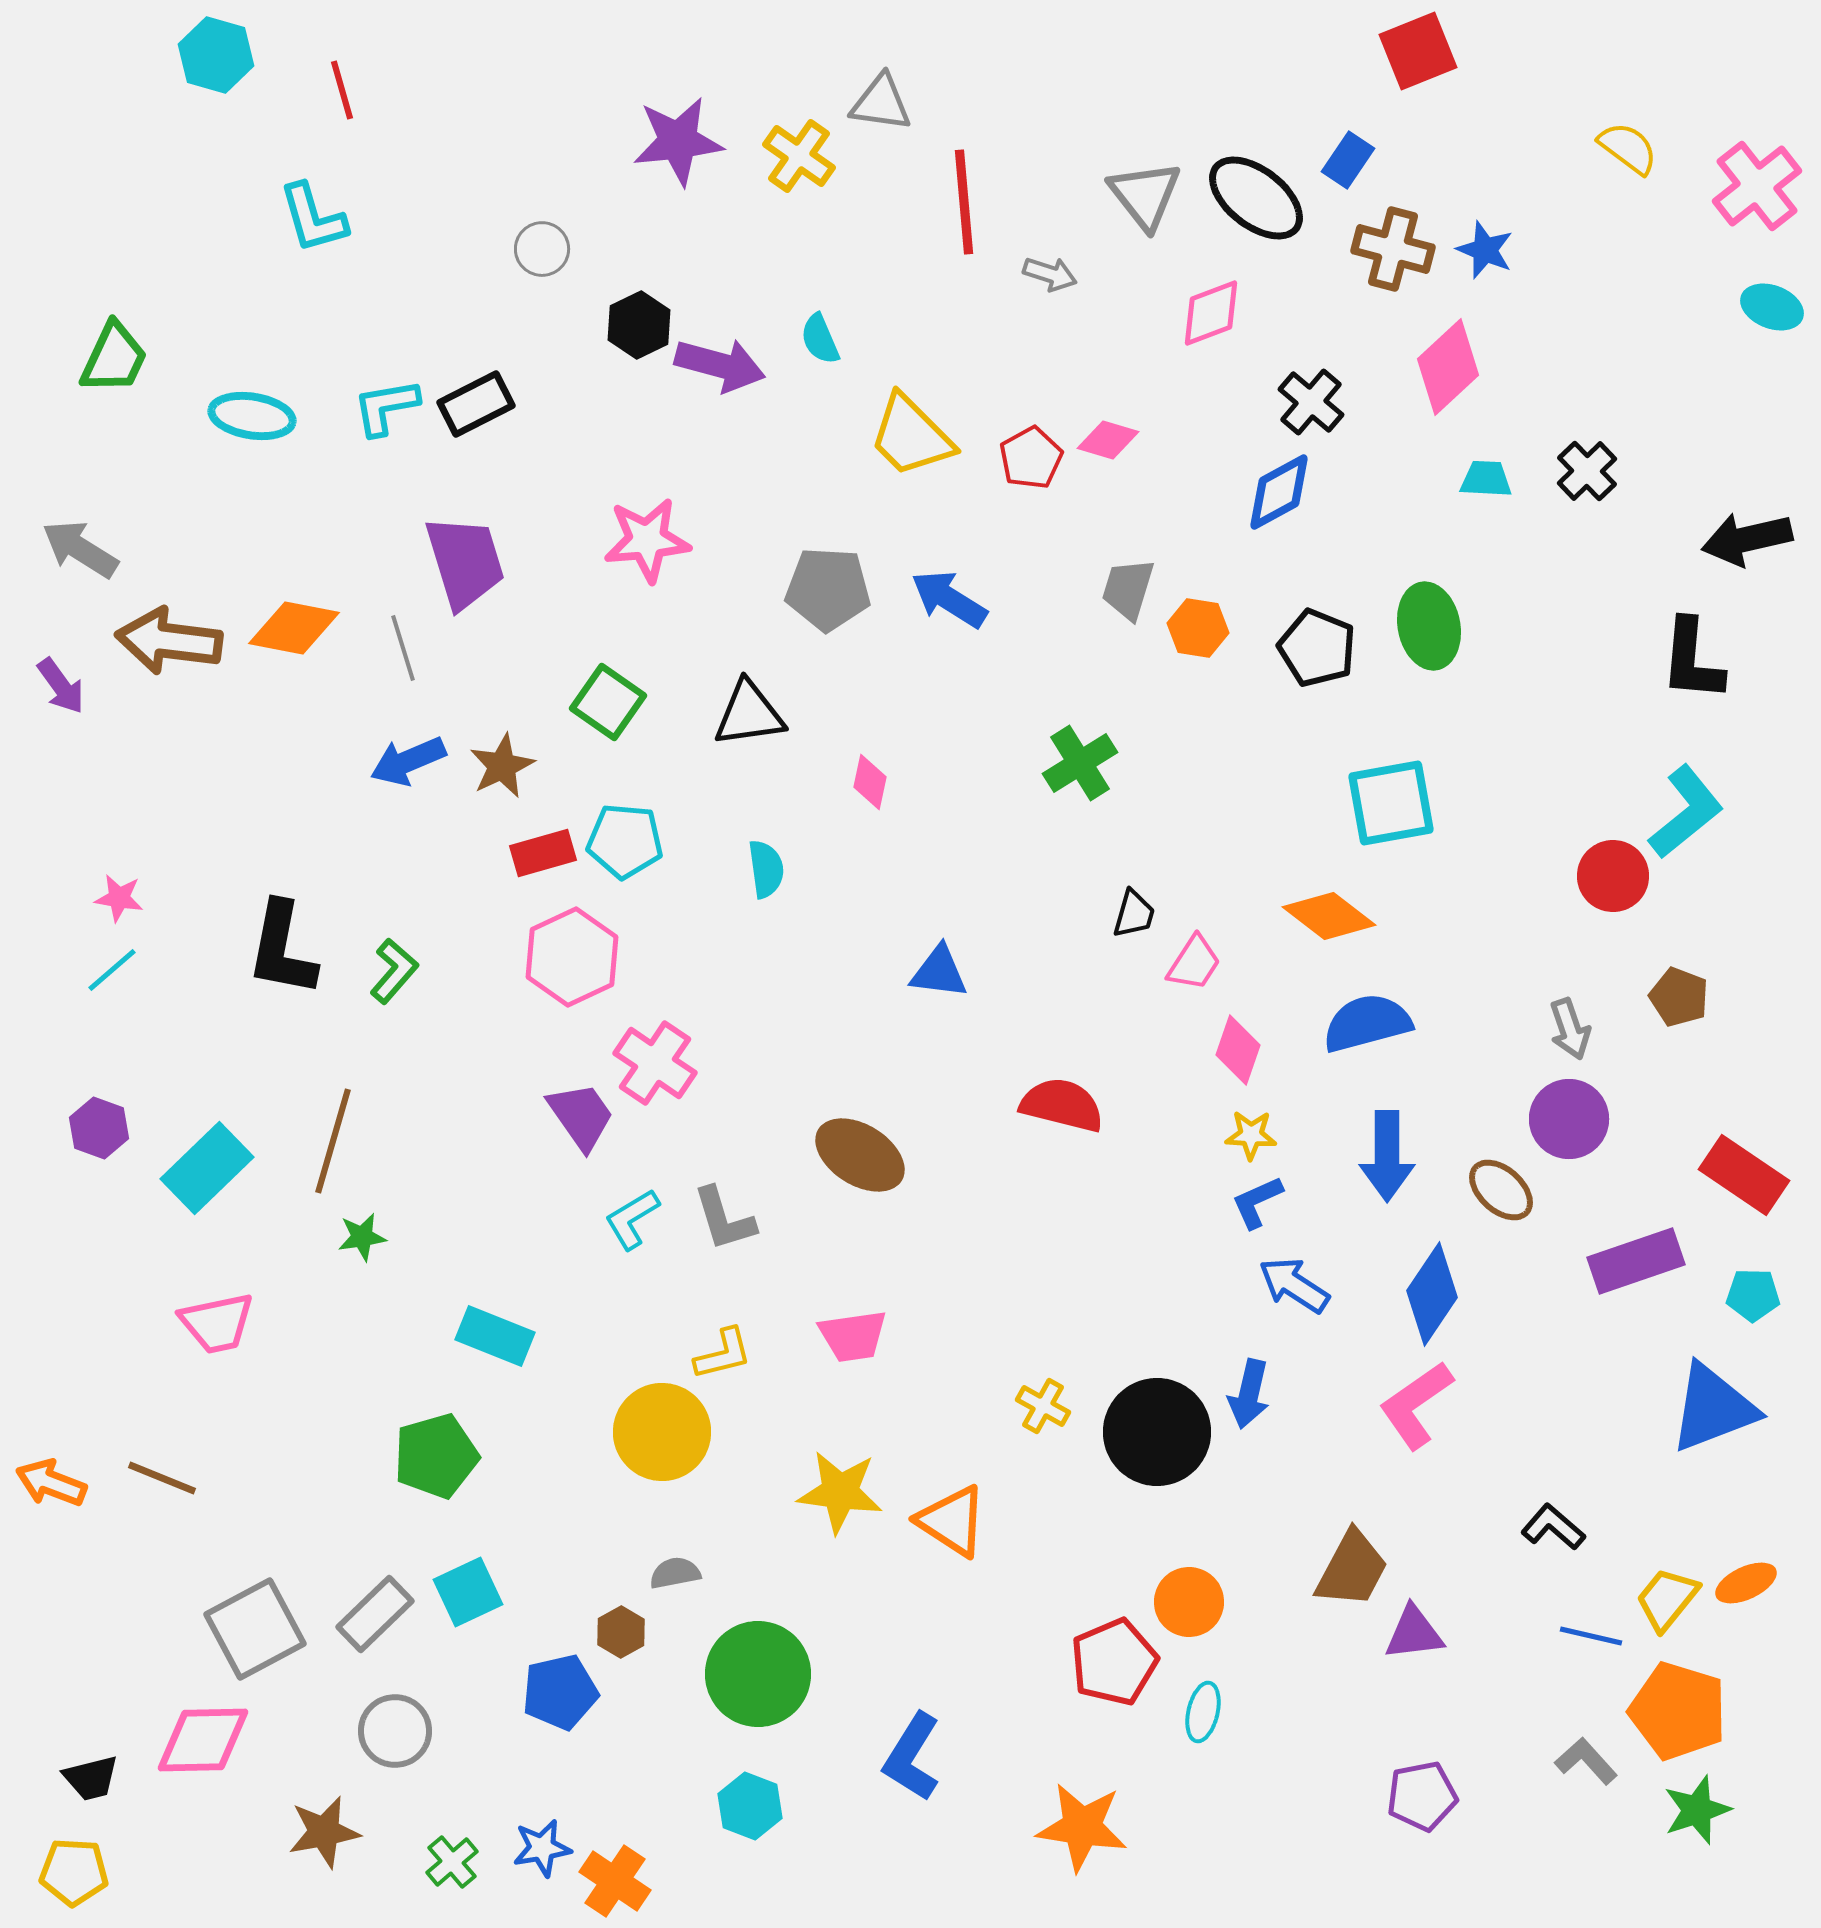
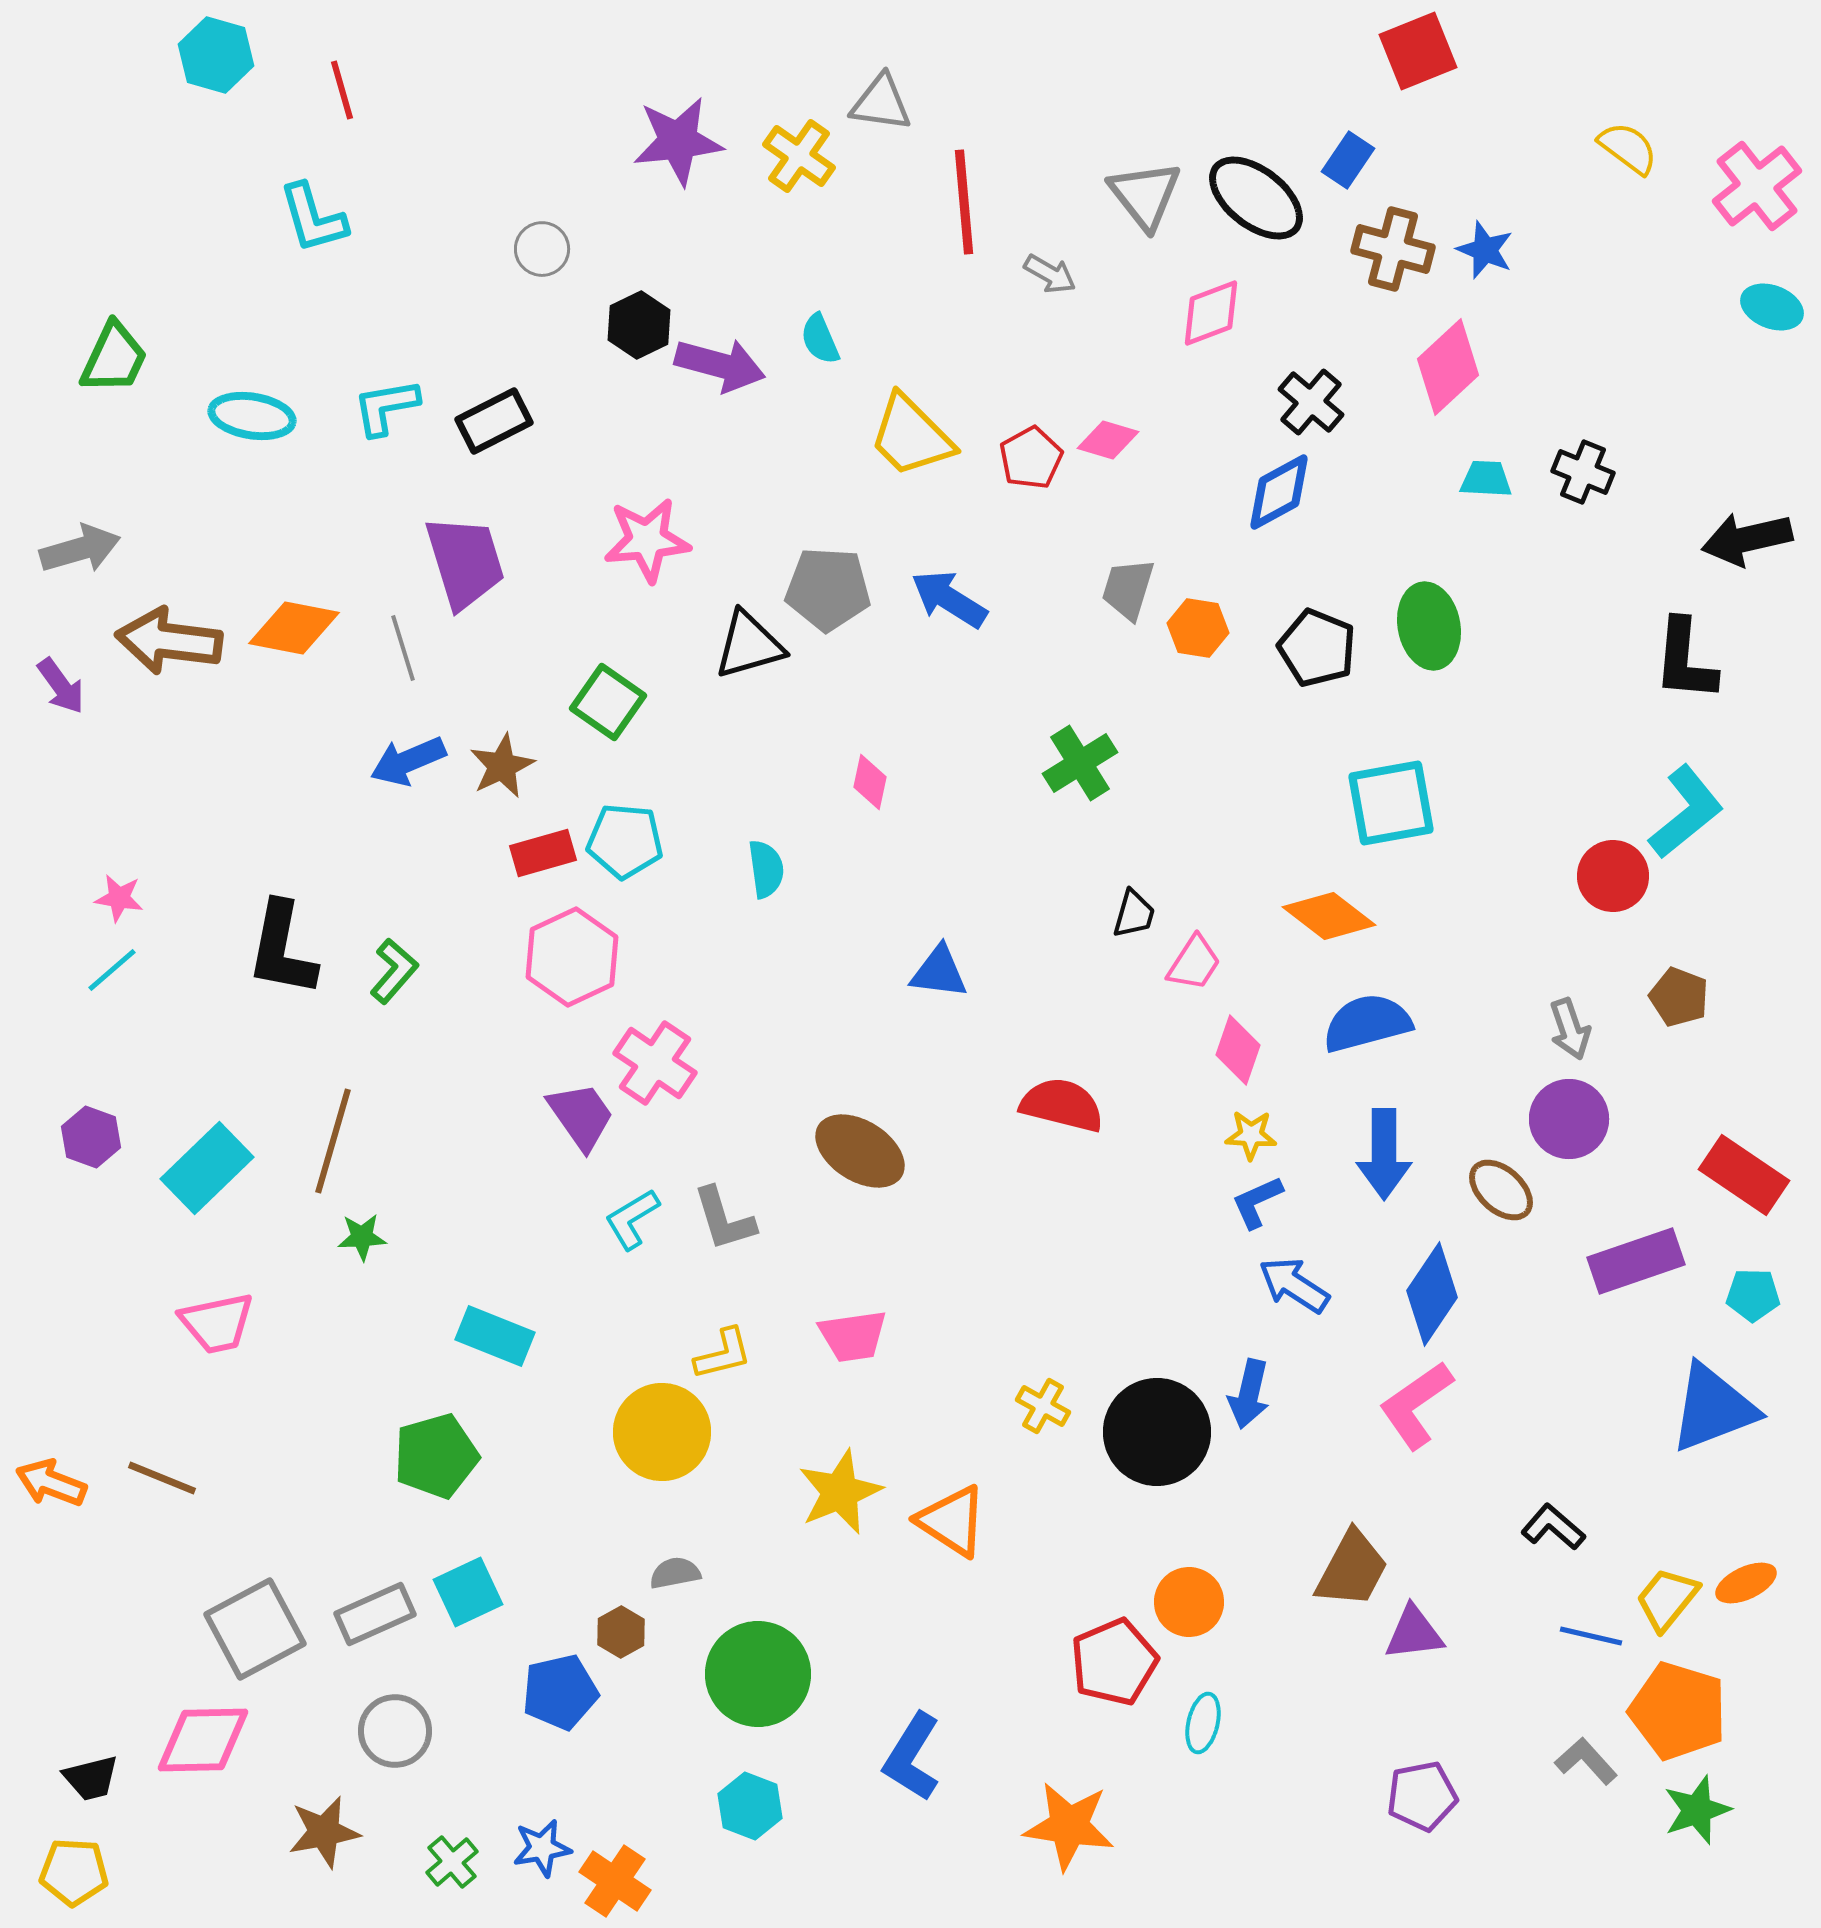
gray arrow at (1050, 274): rotated 12 degrees clockwise
black rectangle at (476, 404): moved 18 px right, 17 px down
black cross at (1587, 471): moved 4 px left, 1 px down; rotated 24 degrees counterclockwise
gray arrow at (80, 549): rotated 132 degrees clockwise
black L-shape at (1692, 660): moved 7 px left
black triangle at (749, 714): moved 69 px up; rotated 8 degrees counterclockwise
purple hexagon at (99, 1128): moved 8 px left, 9 px down
brown ellipse at (860, 1155): moved 4 px up
blue arrow at (1387, 1156): moved 3 px left, 2 px up
green star at (362, 1237): rotated 6 degrees clockwise
yellow star at (840, 1492): rotated 30 degrees counterclockwise
gray rectangle at (375, 1614): rotated 20 degrees clockwise
cyan ellipse at (1203, 1712): moved 11 px down
orange star at (1082, 1827): moved 13 px left, 1 px up
